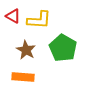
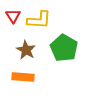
red triangle: rotated 28 degrees clockwise
green pentagon: moved 1 px right
